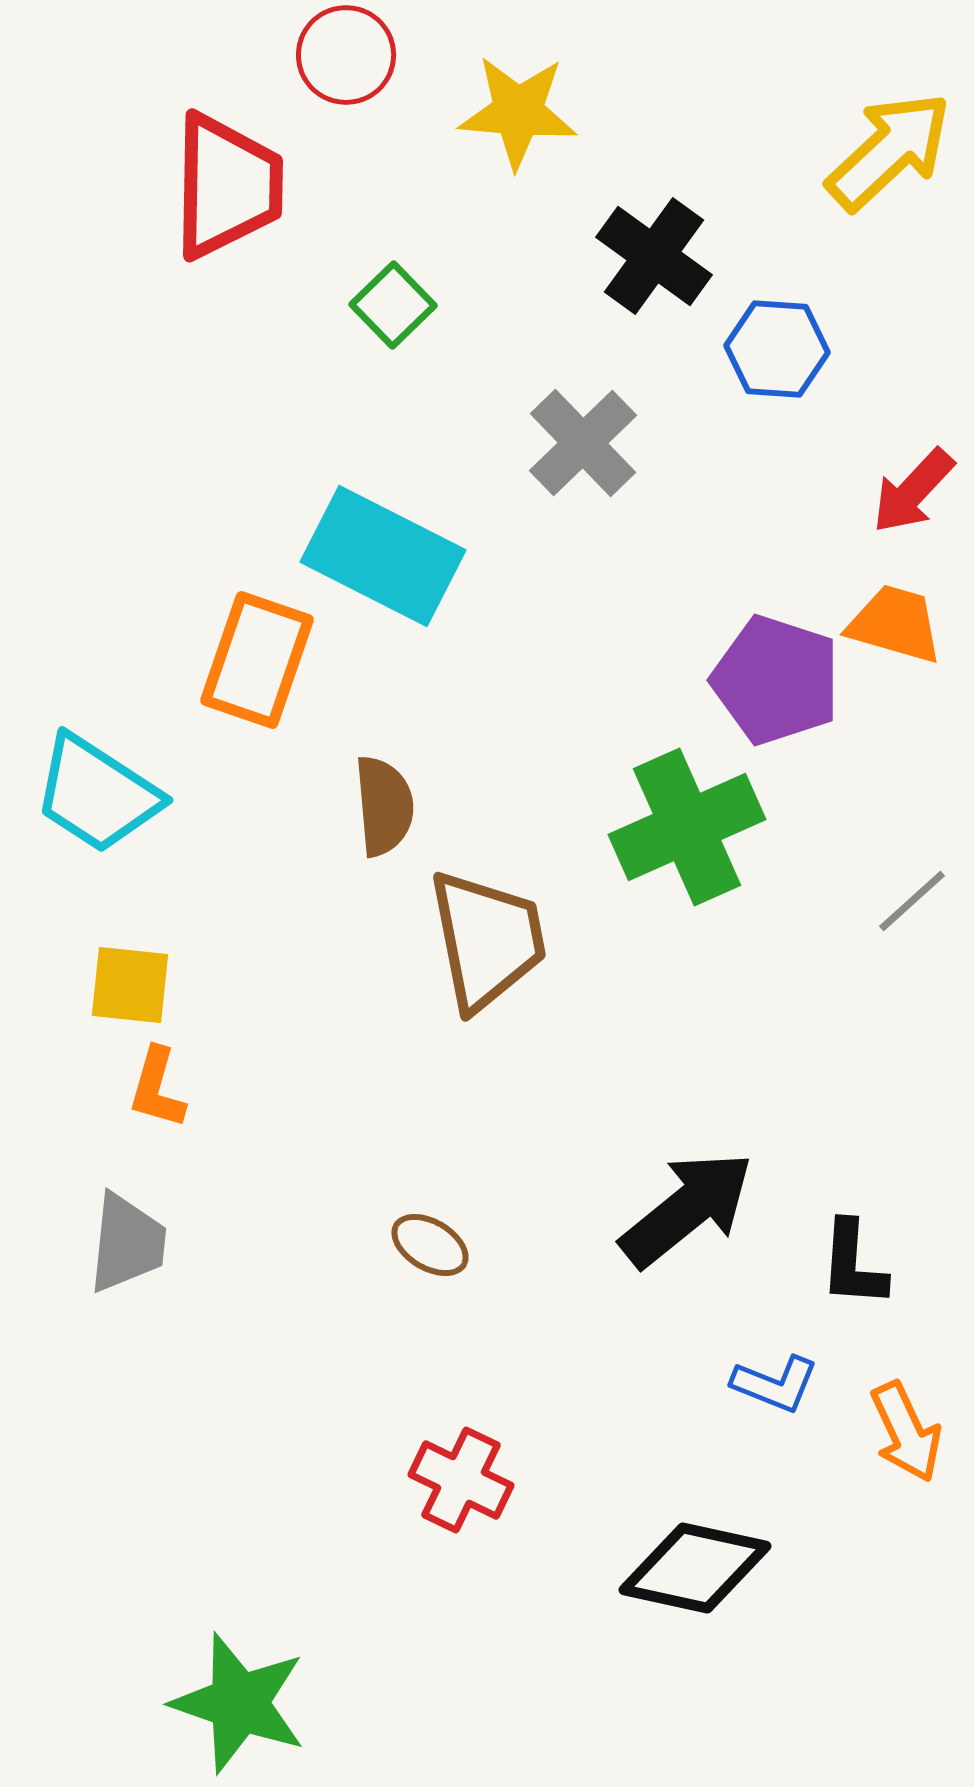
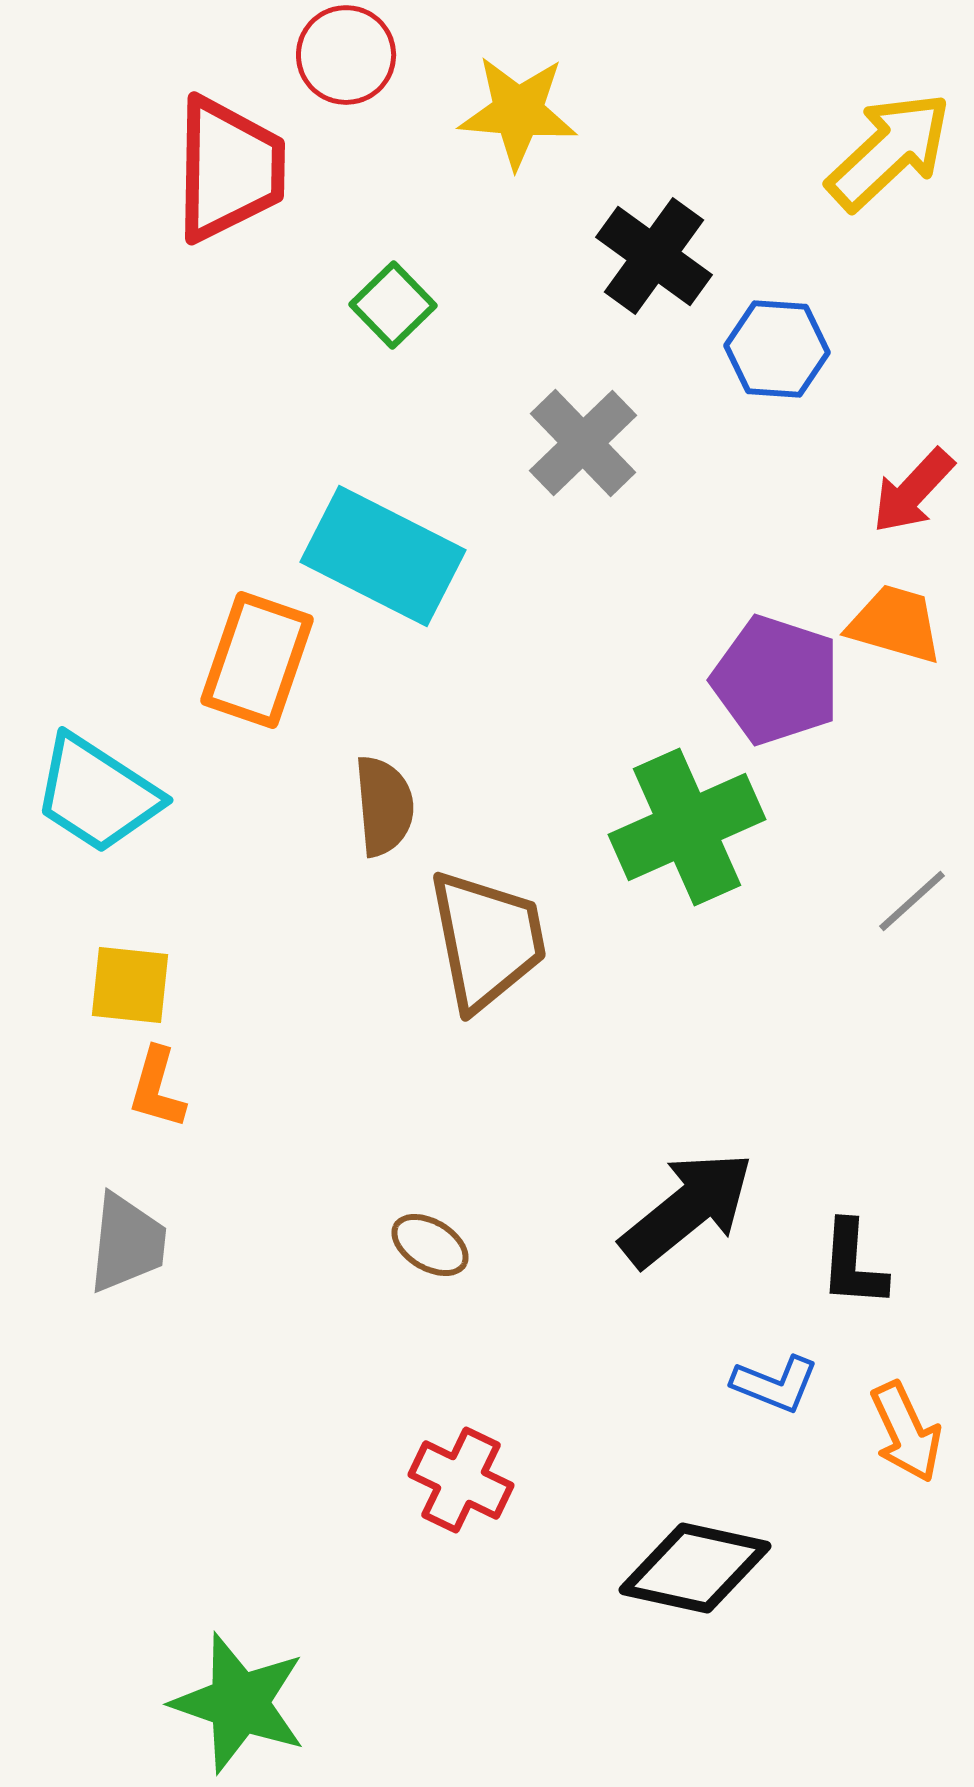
red trapezoid: moved 2 px right, 17 px up
